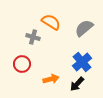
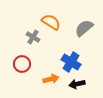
gray cross: rotated 16 degrees clockwise
blue cross: moved 11 px left; rotated 18 degrees counterclockwise
black arrow: rotated 35 degrees clockwise
